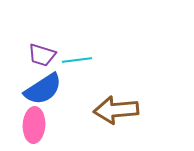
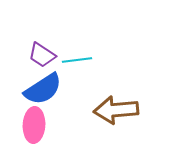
purple trapezoid: rotated 16 degrees clockwise
